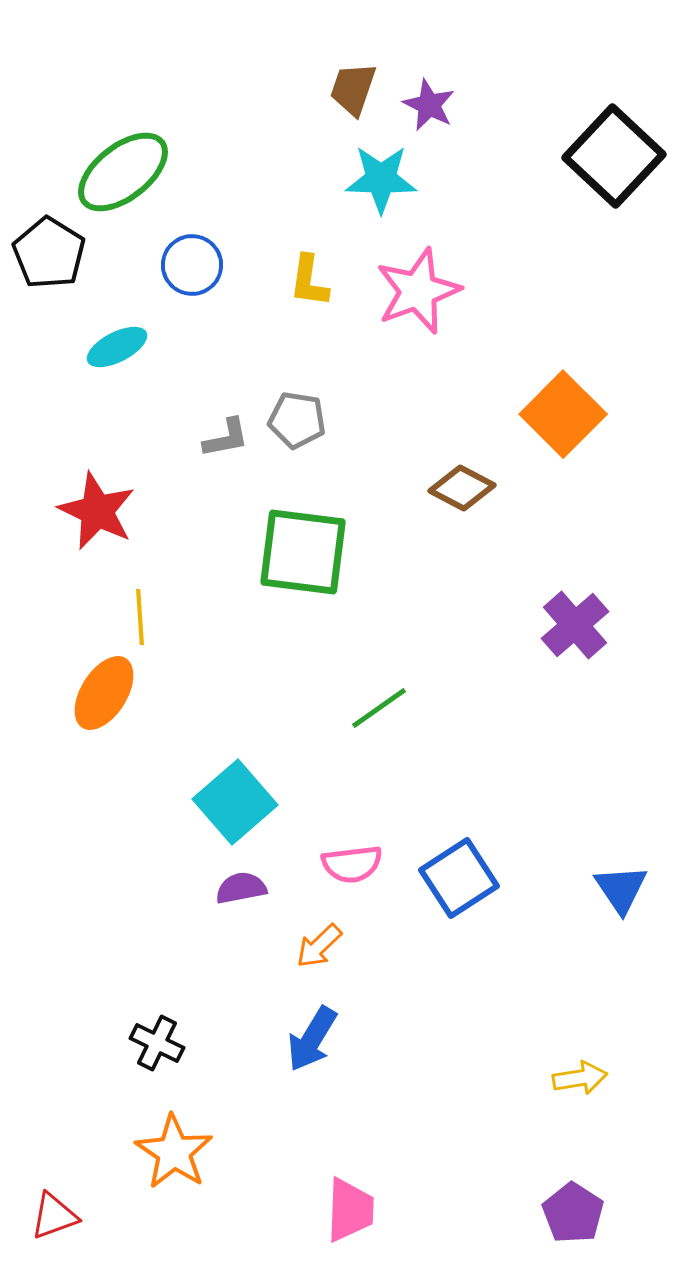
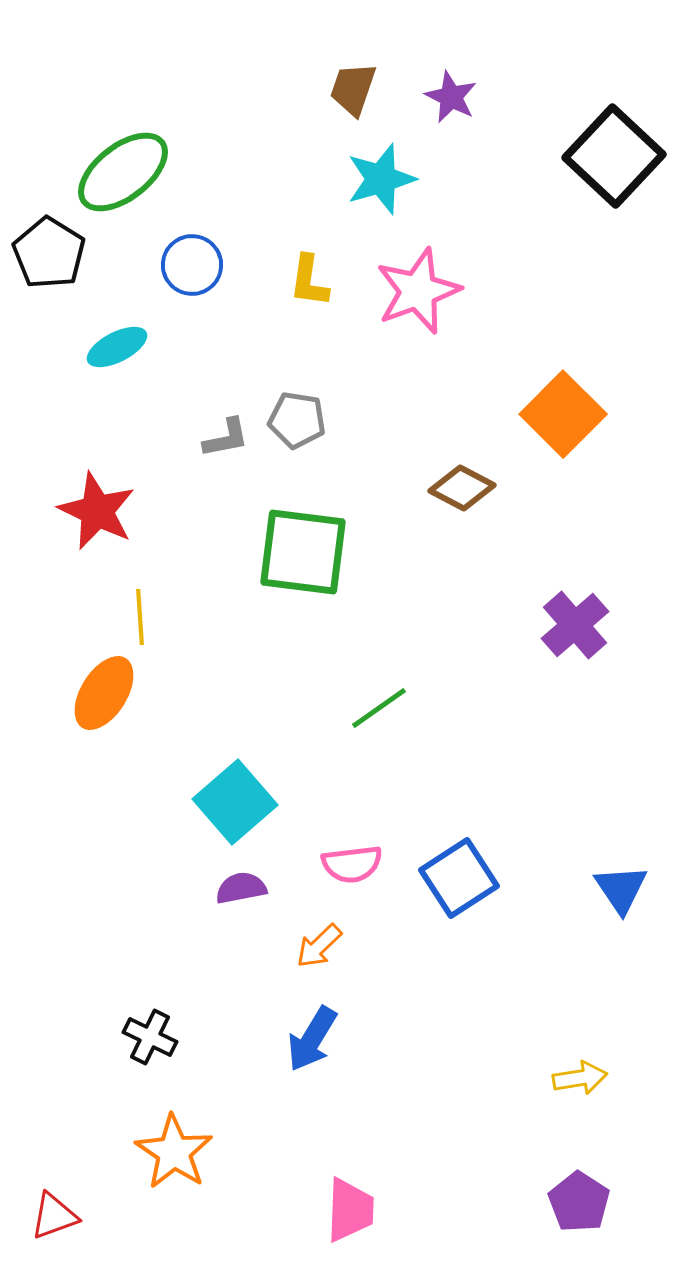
purple star: moved 22 px right, 8 px up
cyan star: rotated 18 degrees counterclockwise
black cross: moved 7 px left, 6 px up
purple pentagon: moved 6 px right, 11 px up
